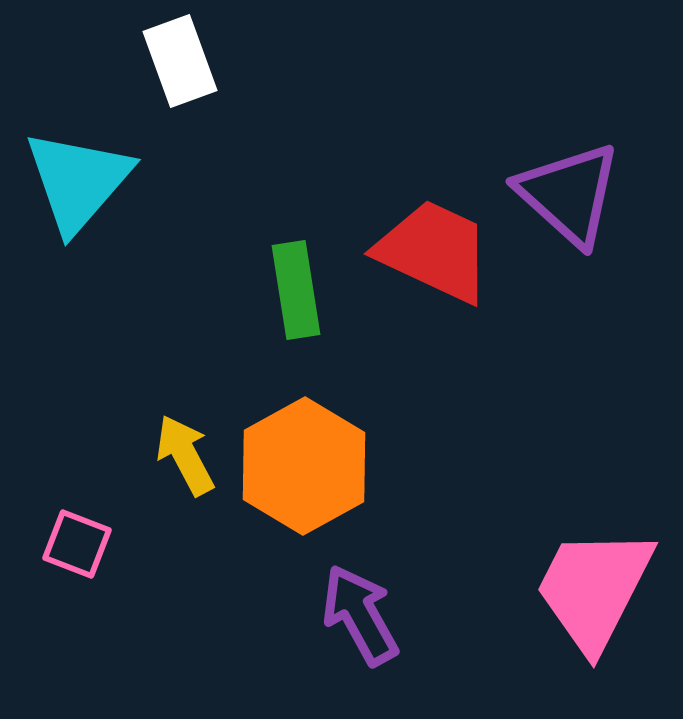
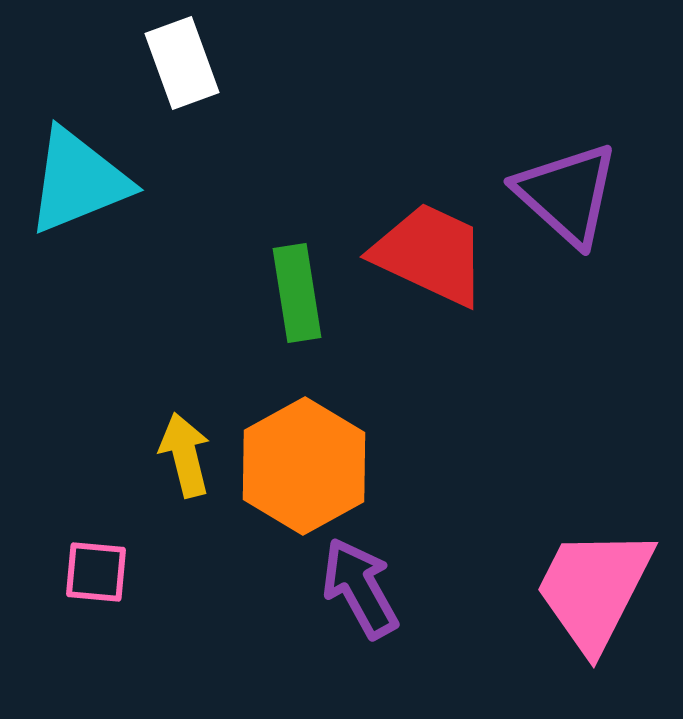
white rectangle: moved 2 px right, 2 px down
cyan triangle: rotated 27 degrees clockwise
purple triangle: moved 2 px left
red trapezoid: moved 4 px left, 3 px down
green rectangle: moved 1 px right, 3 px down
yellow arrow: rotated 14 degrees clockwise
pink square: moved 19 px right, 28 px down; rotated 16 degrees counterclockwise
purple arrow: moved 27 px up
